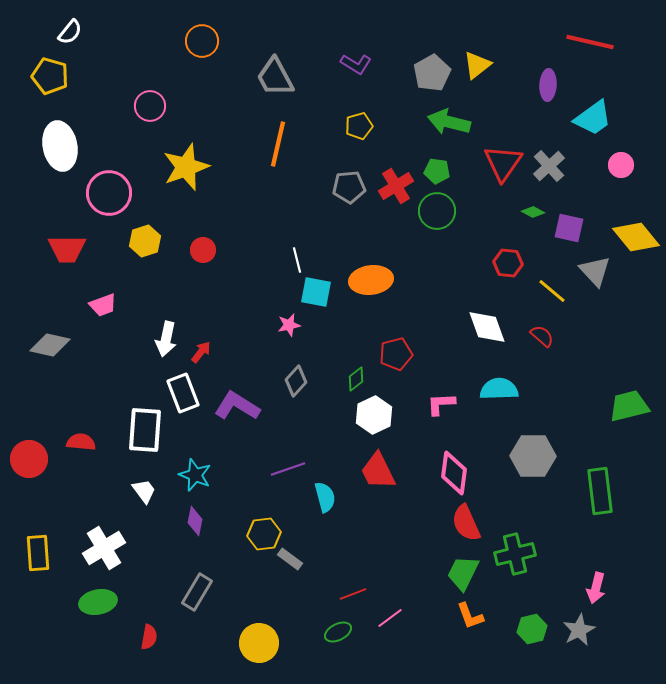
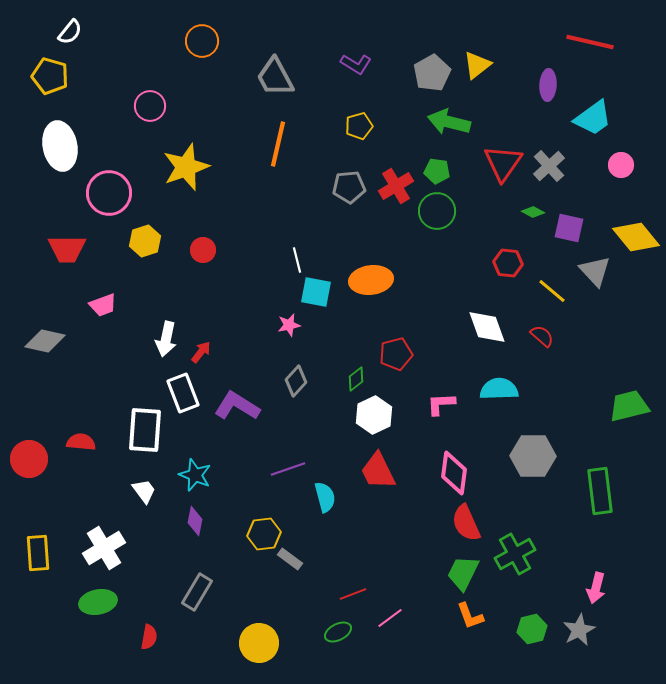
gray diamond at (50, 345): moved 5 px left, 4 px up
green cross at (515, 554): rotated 15 degrees counterclockwise
